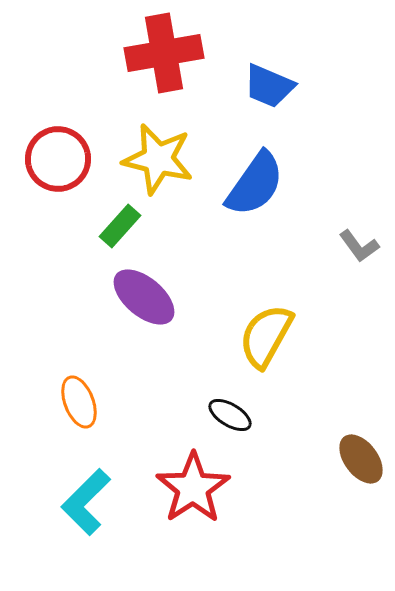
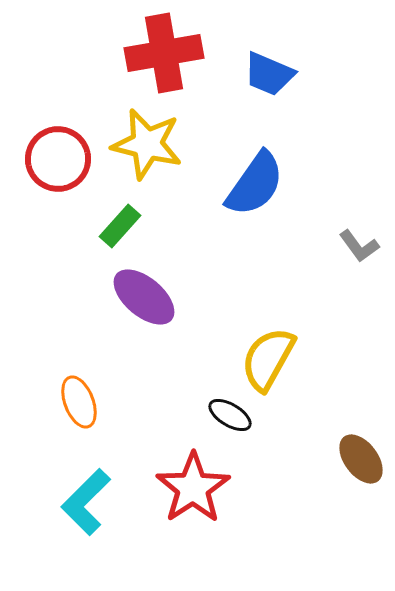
blue trapezoid: moved 12 px up
yellow star: moved 11 px left, 15 px up
yellow semicircle: moved 2 px right, 23 px down
